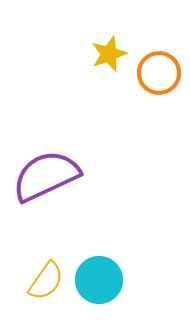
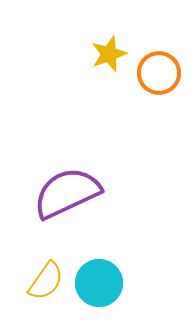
purple semicircle: moved 21 px right, 17 px down
cyan circle: moved 3 px down
